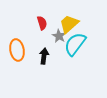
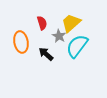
yellow trapezoid: moved 2 px right, 1 px up
cyan semicircle: moved 2 px right, 2 px down
orange ellipse: moved 4 px right, 8 px up
black arrow: moved 2 px right, 2 px up; rotated 56 degrees counterclockwise
